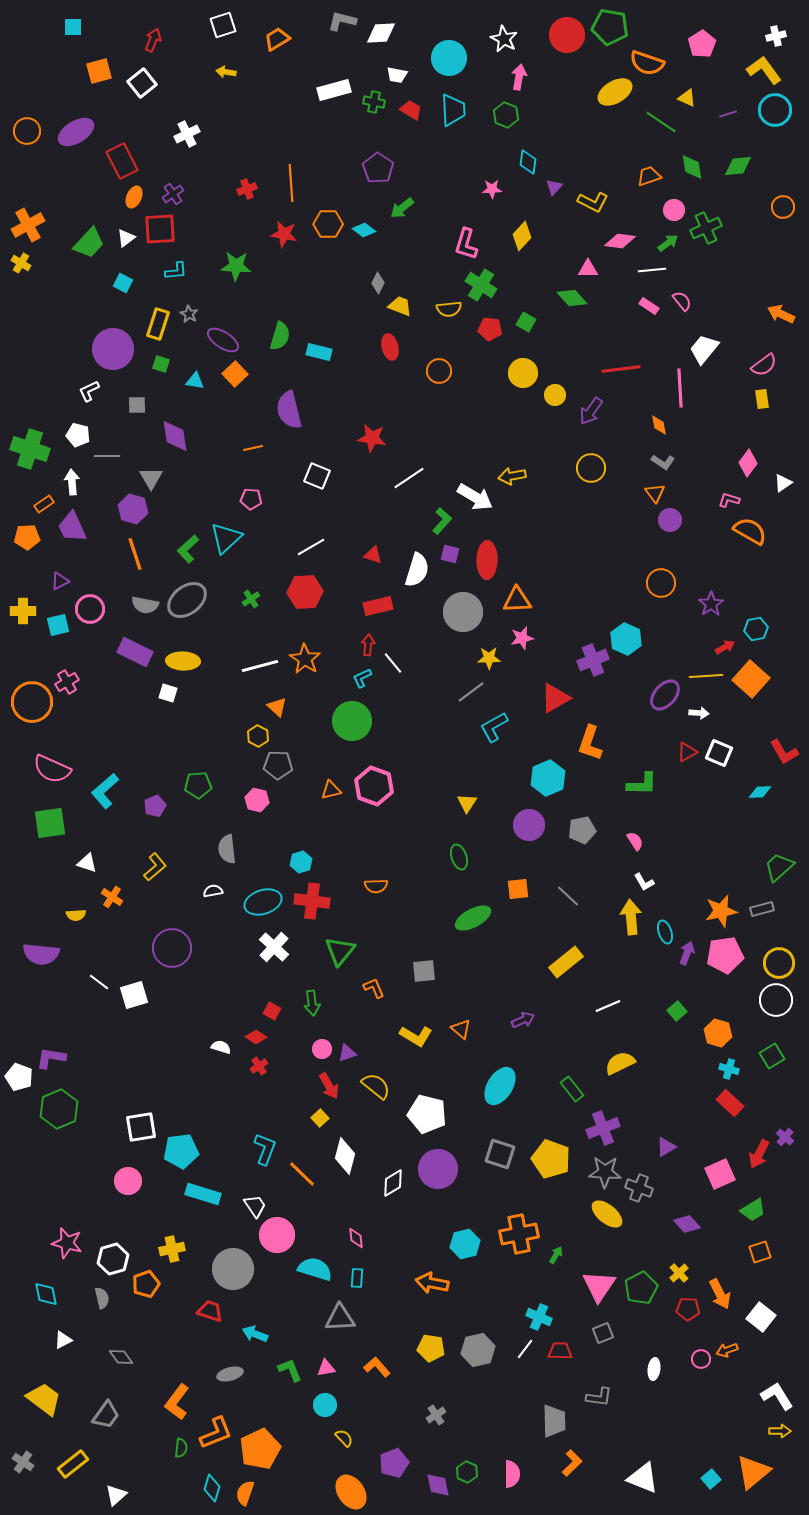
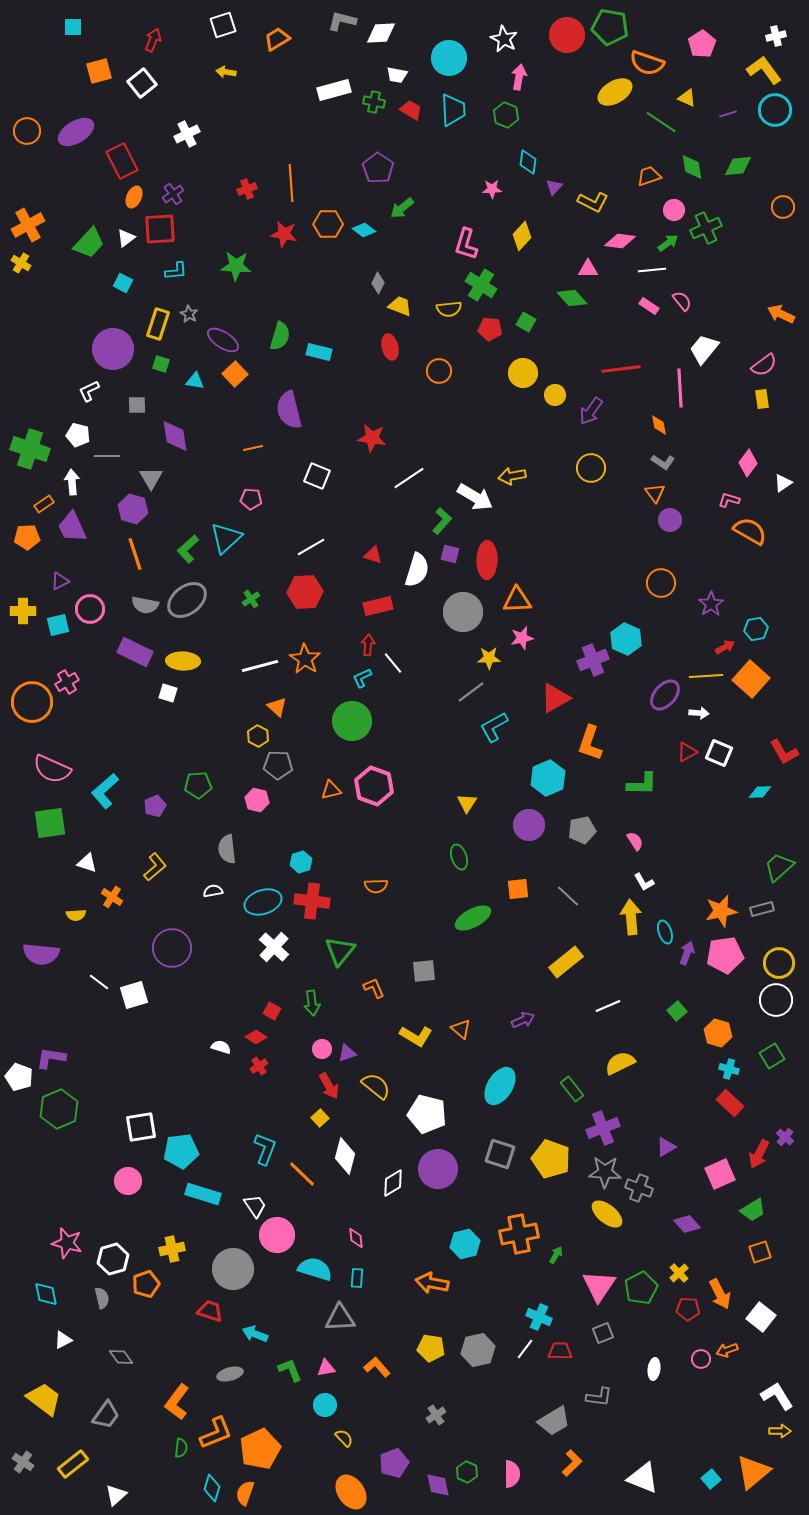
gray trapezoid at (554, 1421): rotated 60 degrees clockwise
